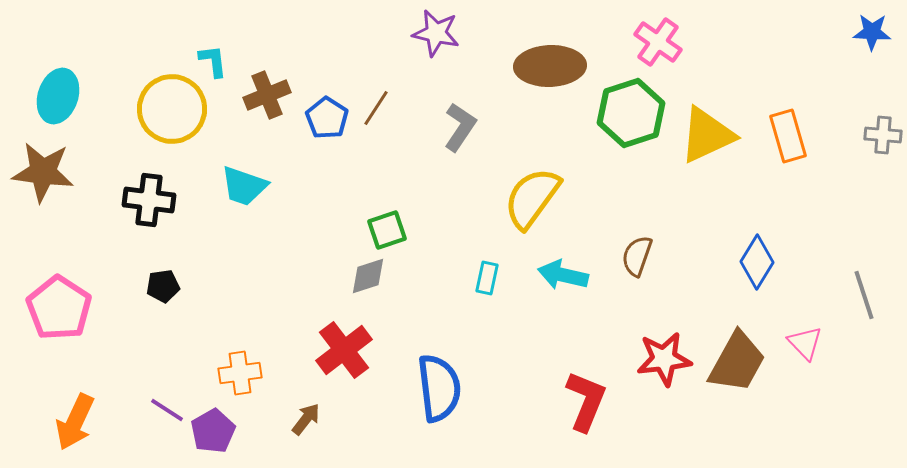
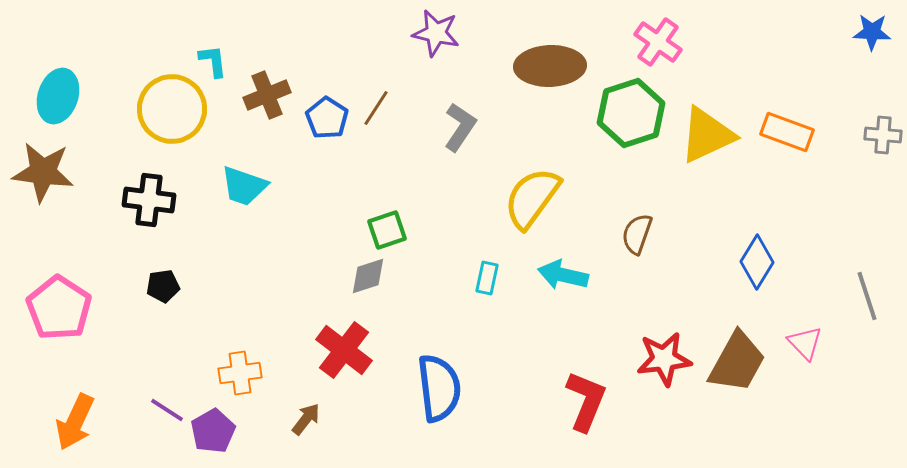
orange rectangle: moved 1 px left, 4 px up; rotated 54 degrees counterclockwise
brown semicircle: moved 22 px up
gray line: moved 3 px right, 1 px down
red cross: rotated 16 degrees counterclockwise
